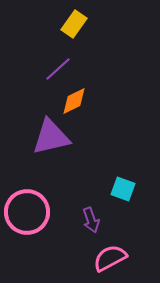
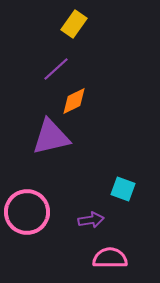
purple line: moved 2 px left
purple arrow: rotated 80 degrees counterclockwise
pink semicircle: rotated 28 degrees clockwise
